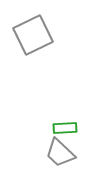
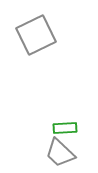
gray square: moved 3 px right
